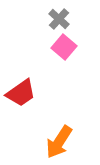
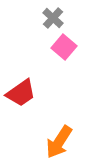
gray cross: moved 6 px left, 1 px up
